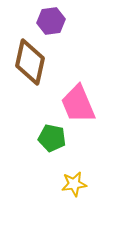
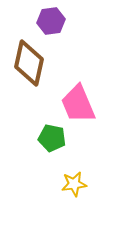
brown diamond: moved 1 px left, 1 px down
